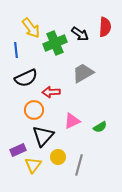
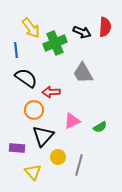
black arrow: moved 2 px right, 2 px up; rotated 12 degrees counterclockwise
gray trapezoid: rotated 90 degrees counterclockwise
black semicircle: rotated 120 degrees counterclockwise
purple rectangle: moved 1 px left, 2 px up; rotated 28 degrees clockwise
yellow triangle: moved 7 px down; rotated 18 degrees counterclockwise
